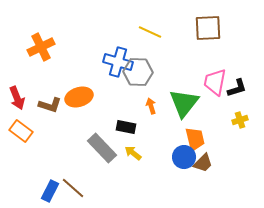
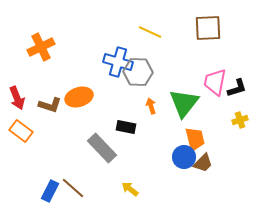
yellow arrow: moved 3 px left, 36 px down
